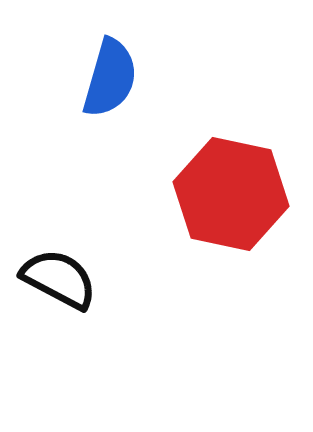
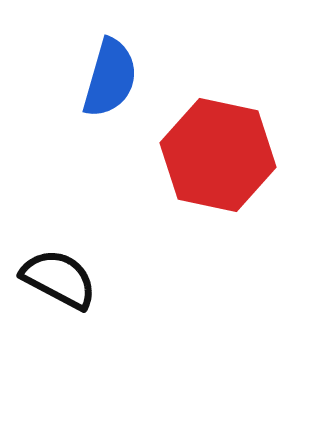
red hexagon: moved 13 px left, 39 px up
